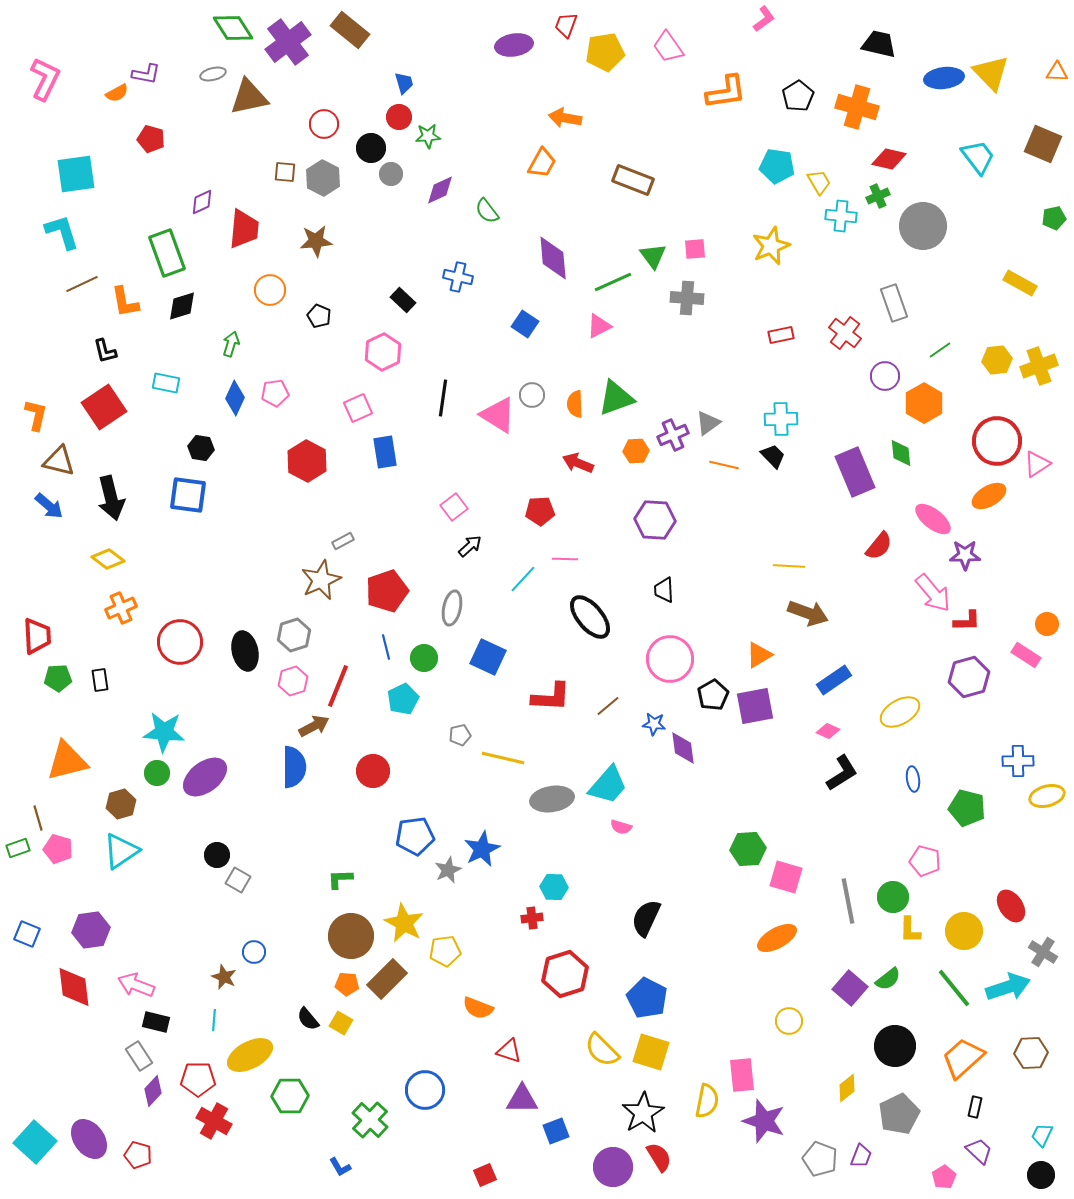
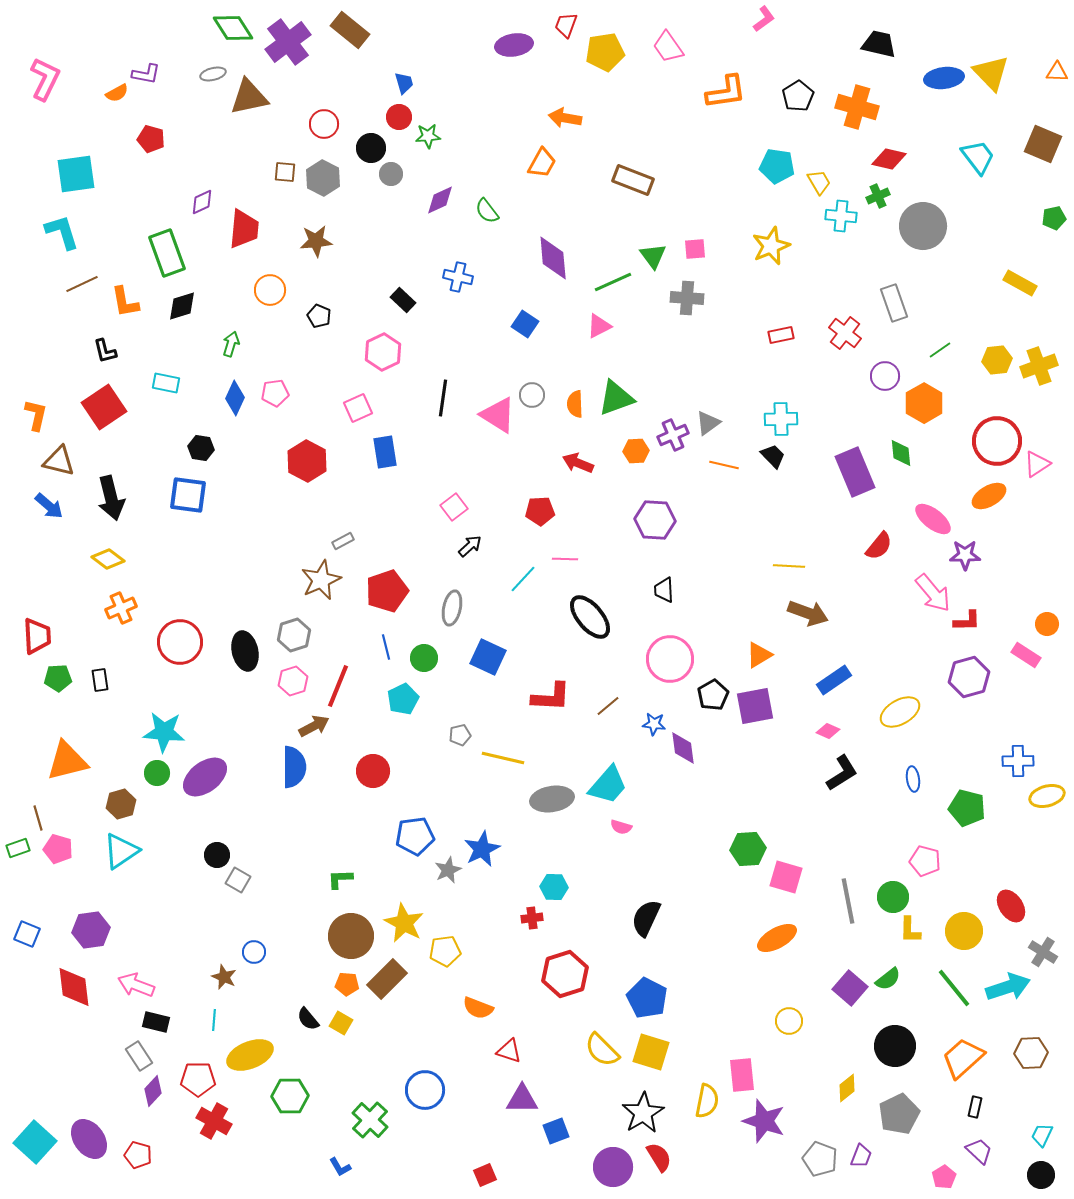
purple diamond at (440, 190): moved 10 px down
yellow ellipse at (250, 1055): rotated 6 degrees clockwise
